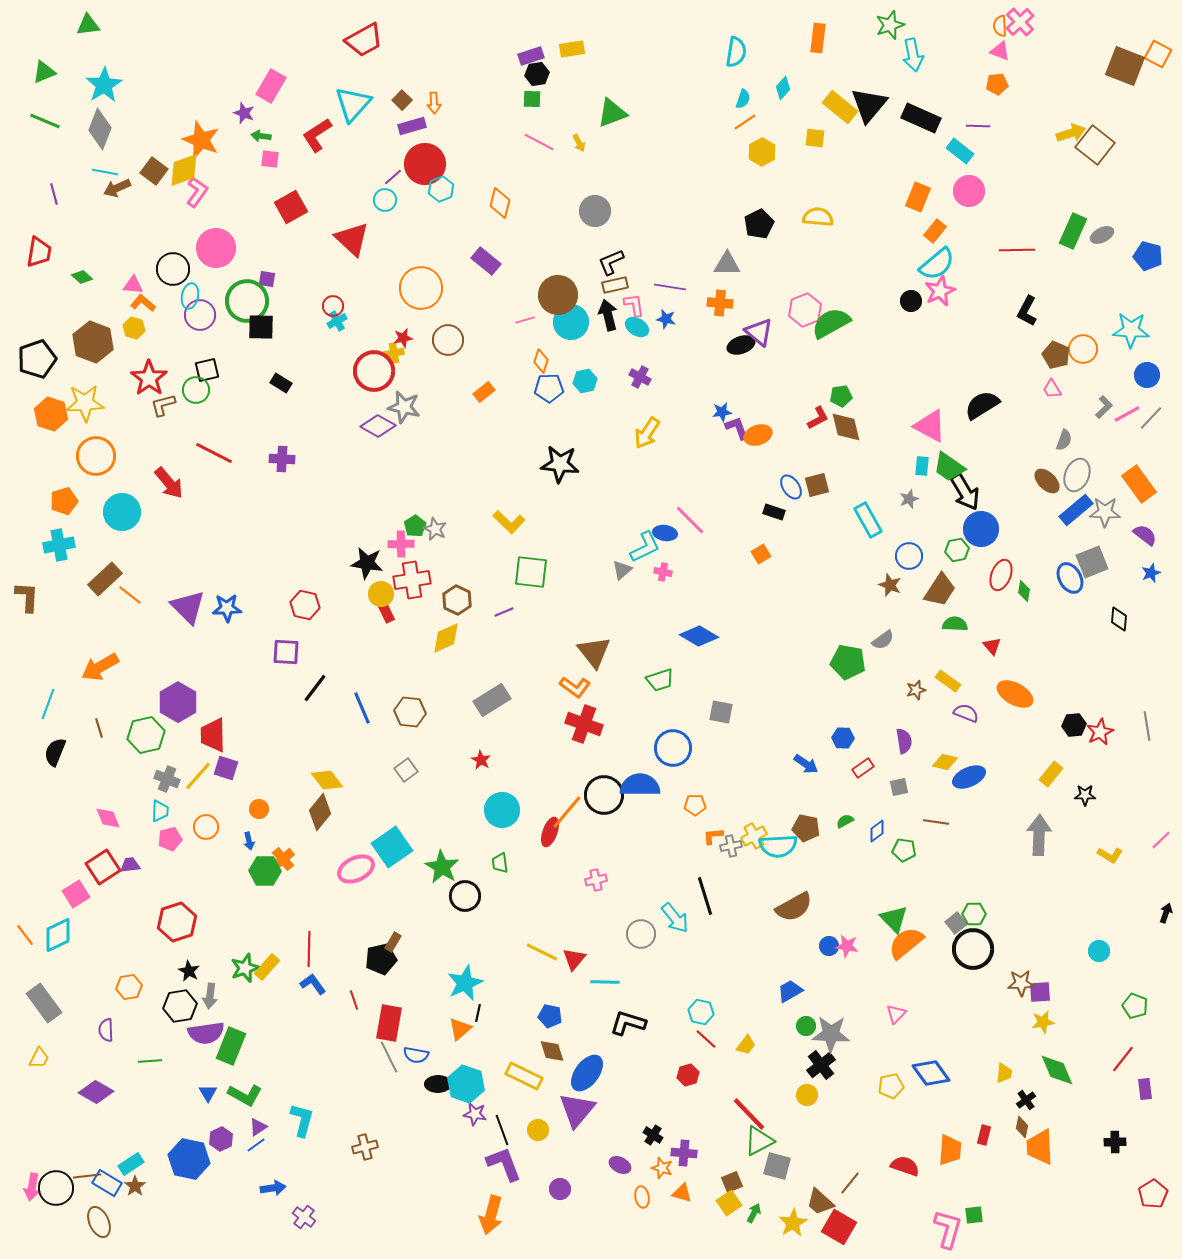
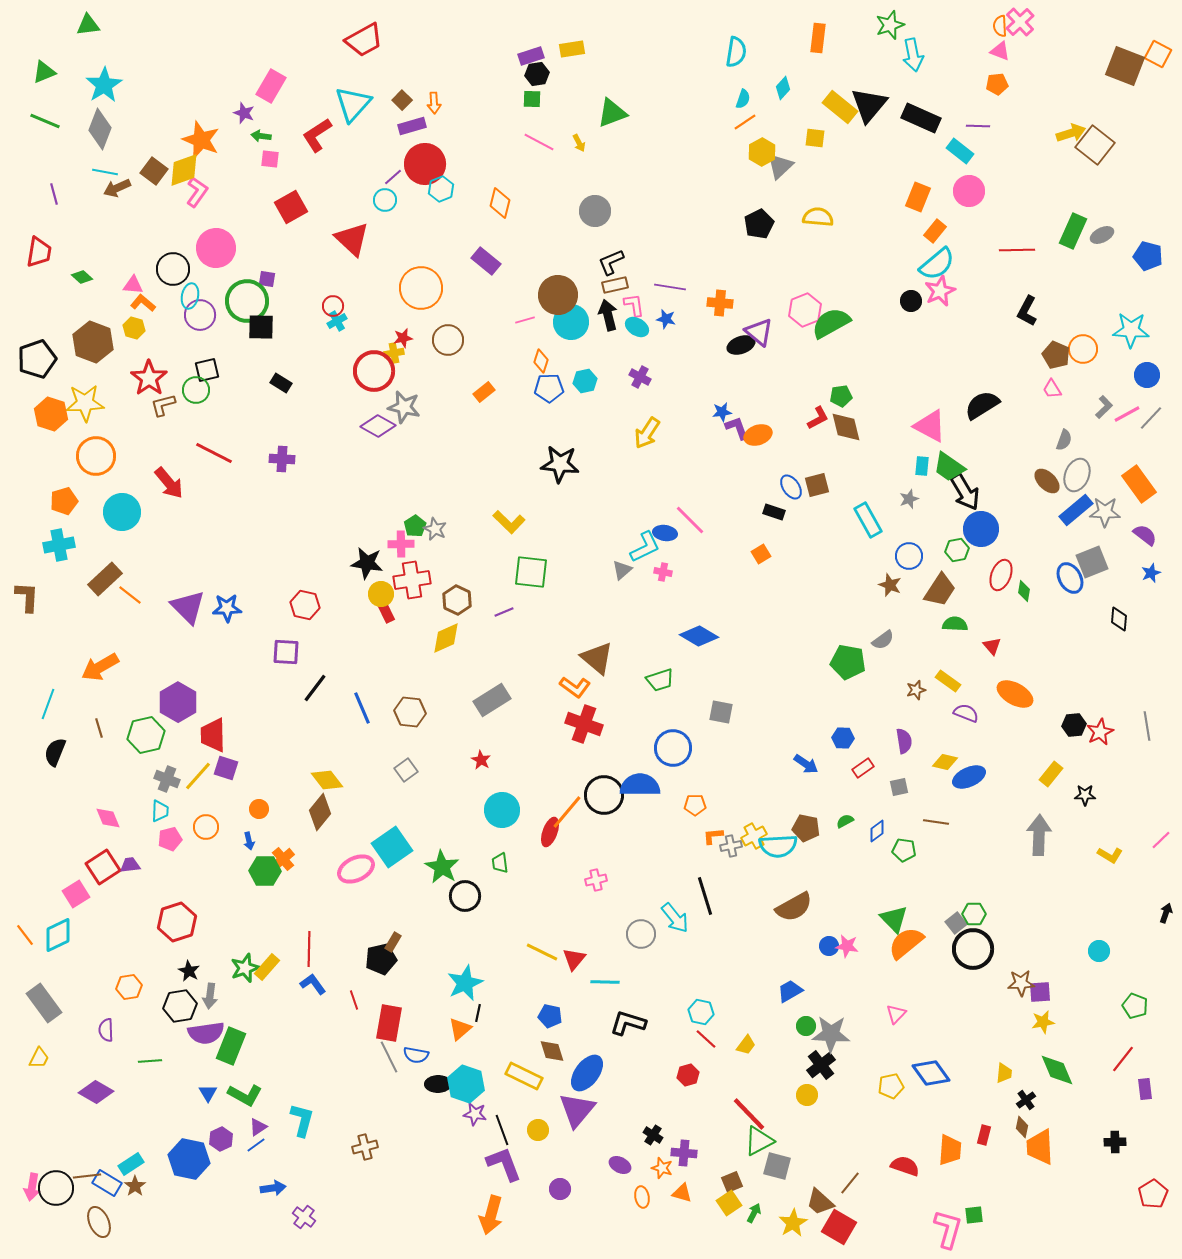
gray triangle at (727, 264): moved 53 px right, 98 px up; rotated 44 degrees counterclockwise
brown triangle at (594, 652): moved 3 px right, 6 px down; rotated 12 degrees counterclockwise
